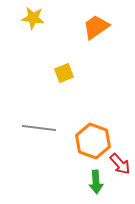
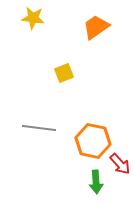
orange hexagon: rotated 8 degrees counterclockwise
